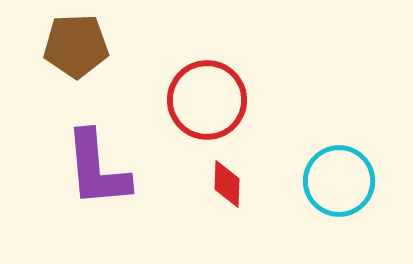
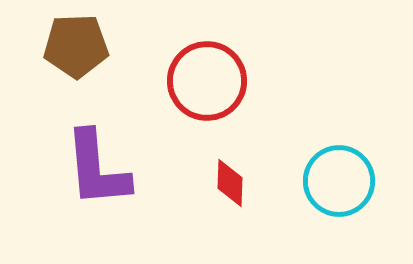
red circle: moved 19 px up
red diamond: moved 3 px right, 1 px up
